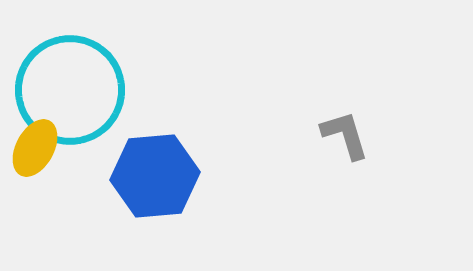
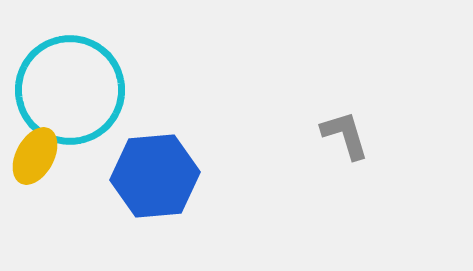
yellow ellipse: moved 8 px down
